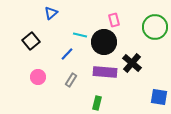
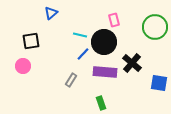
black square: rotated 30 degrees clockwise
blue line: moved 16 px right
pink circle: moved 15 px left, 11 px up
blue square: moved 14 px up
green rectangle: moved 4 px right; rotated 32 degrees counterclockwise
